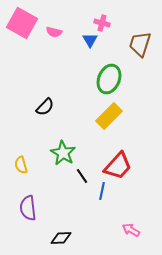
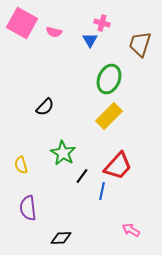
black line: rotated 70 degrees clockwise
